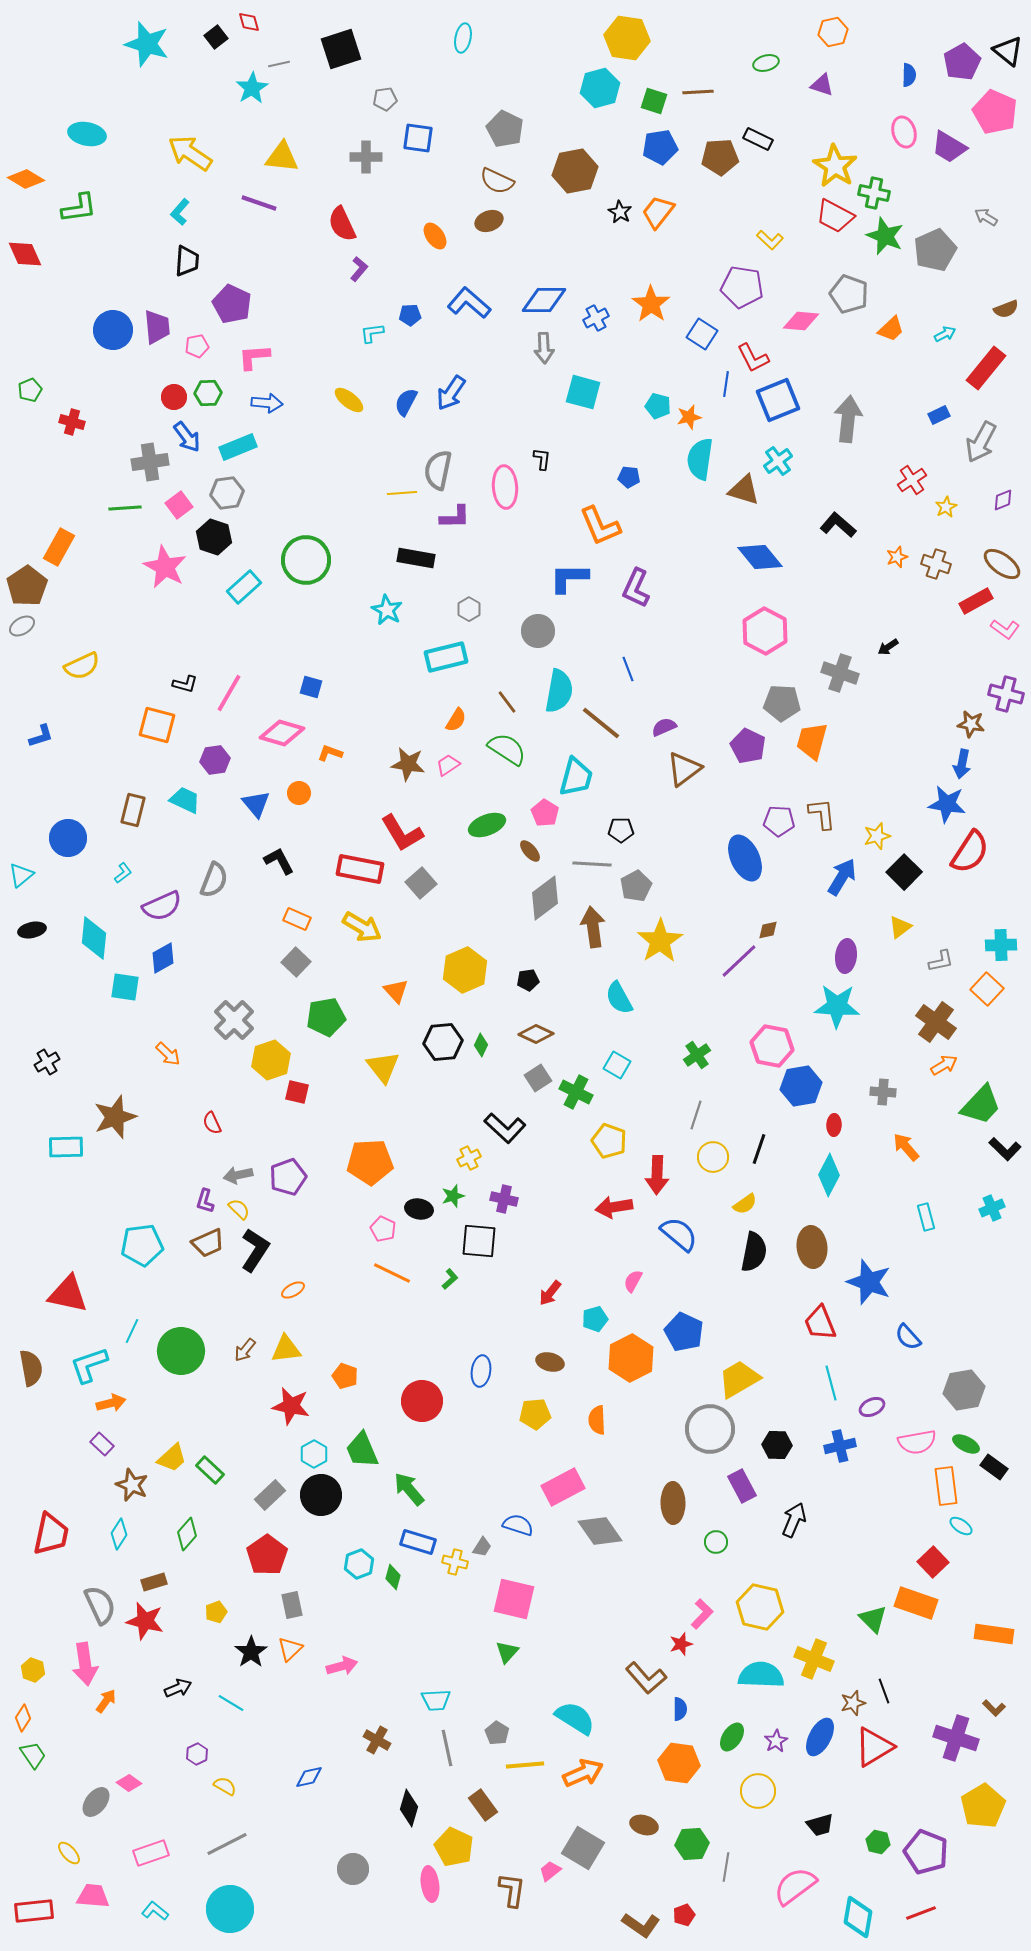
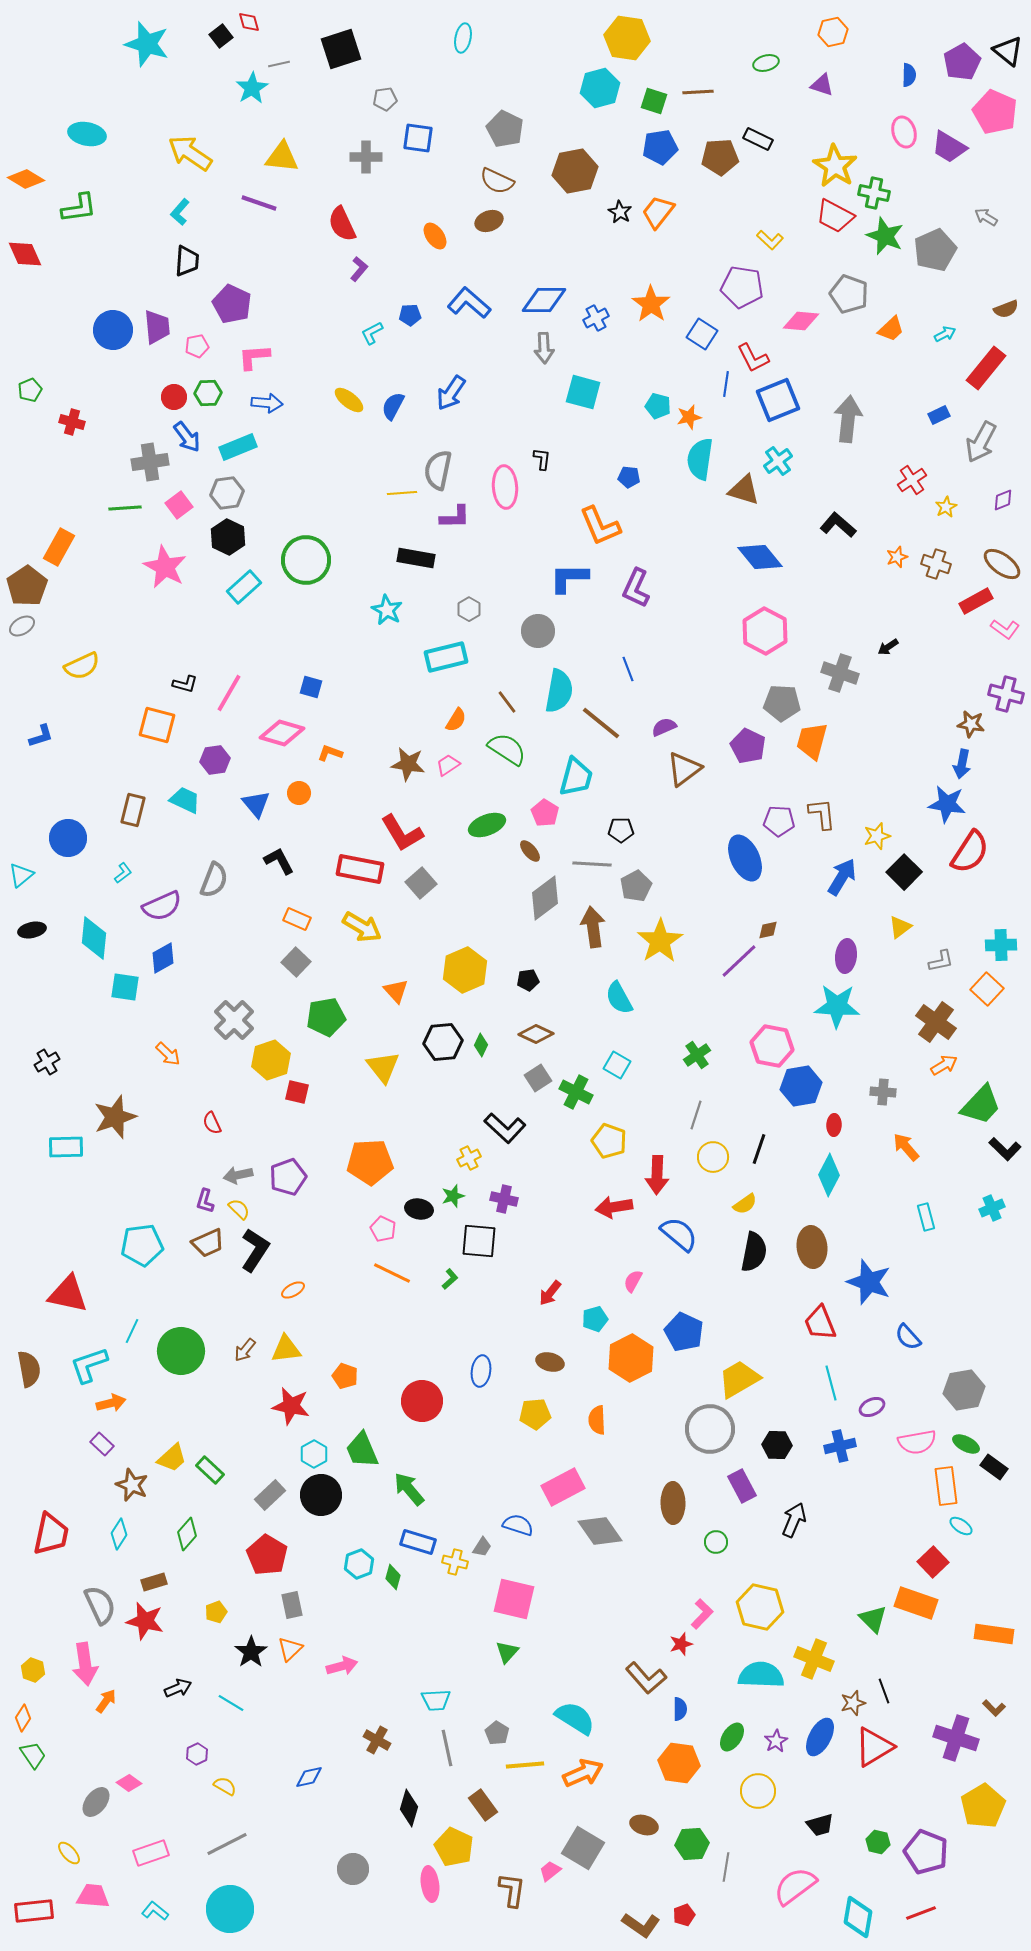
black square at (216, 37): moved 5 px right, 1 px up
cyan L-shape at (372, 333): rotated 20 degrees counterclockwise
blue semicircle at (406, 402): moved 13 px left, 4 px down
black hexagon at (214, 537): moved 14 px right; rotated 8 degrees clockwise
brown semicircle at (31, 1368): moved 2 px left, 1 px down
red pentagon at (267, 1555): rotated 6 degrees counterclockwise
